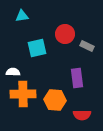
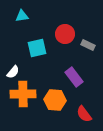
gray rectangle: moved 1 px right, 1 px up
white semicircle: rotated 128 degrees clockwise
purple rectangle: moved 3 px left, 1 px up; rotated 30 degrees counterclockwise
red semicircle: moved 2 px right, 1 px up; rotated 54 degrees clockwise
